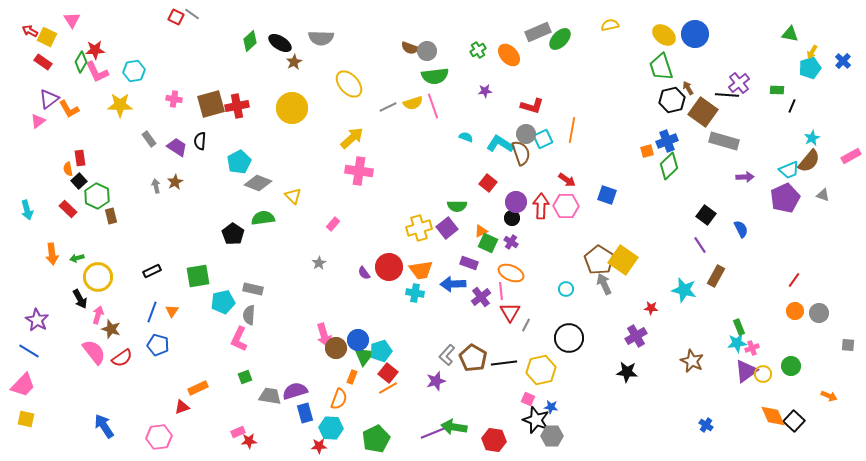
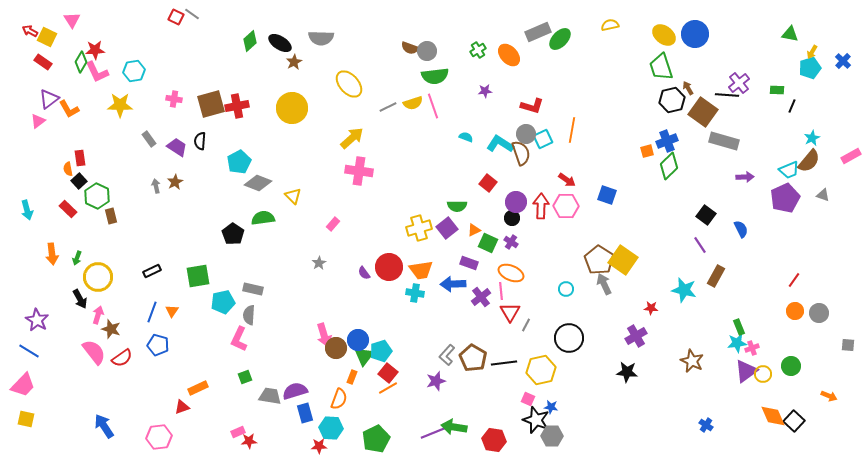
orange triangle at (481, 231): moved 7 px left, 1 px up
green arrow at (77, 258): rotated 56 degrees counterclockwise
